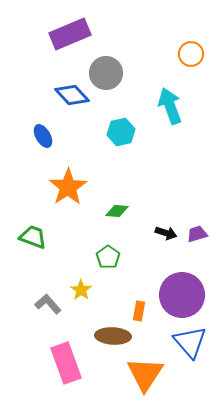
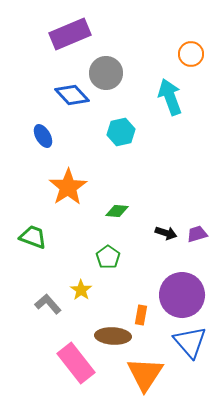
cyan arrow: moved 9 px up
orange rectangle: moved 2 px right, 4 px down
pink rectangle: moved 10 px right; rotated 18 degrees counterclockwise
